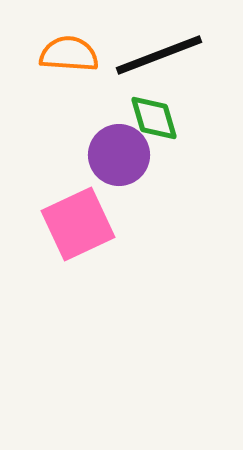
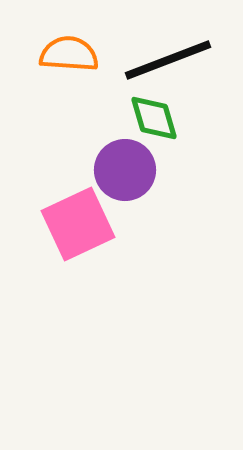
black line: moved 9 px right, 5 px down
purple circle: moved 6 px right, 15 px down
